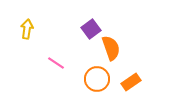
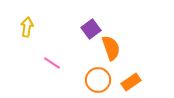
yellow arrow: moved 2 px up
pink line: moved 4 px left
orange circle: moved 1 px right, 1 px down
